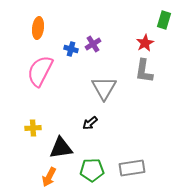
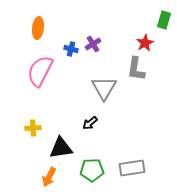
gray L-shape: moved 8 px left, 2 px up
